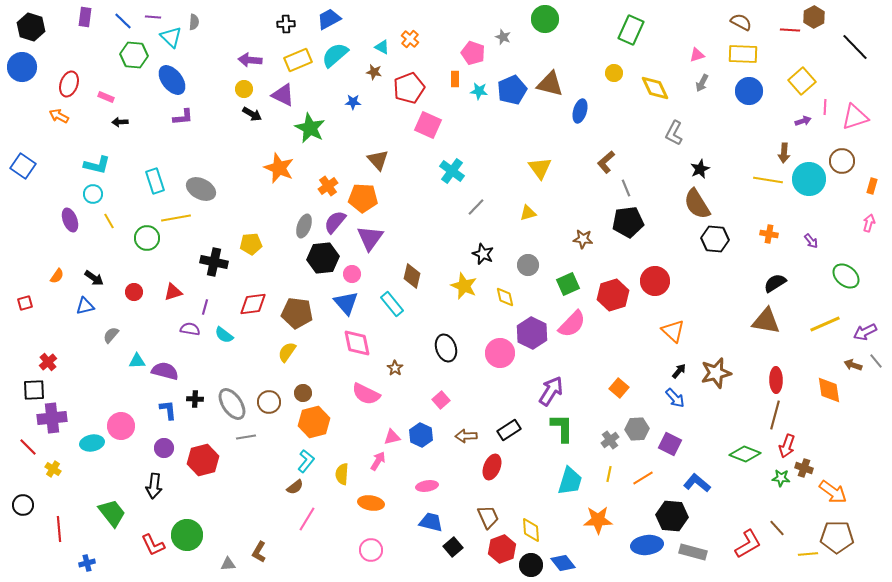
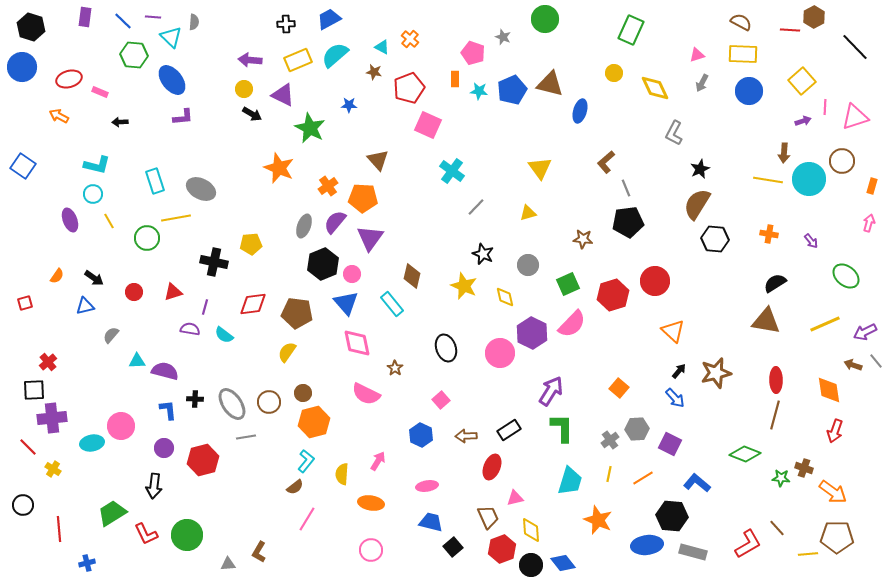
red ellipse at (69, 84): moved 5 px up; rotated 55 degrees clockwise
pink rectangle at (106, 97): moved 6 px left, 5 px up
blue star at (353, 102): moved 4 px left, 3 px down
brown semicircle at (697, 204): rotated 64 degrees clockwise
black hexagon at (323, 258): moved 6 px down; rotated 16 degrees counterclockwise
pink triangle at (392, 437): moved 123 px right, 61 px down
red arrow at (787, 446): moved 48 px right, 15 px up
green trapezoid at (112, 513): rotated 84 degrees counterclockwise
orange star at (598, 520): rotated 24 degrees clockwise
red L-shape at (153, 545): moved 7 px left, 11 px up
